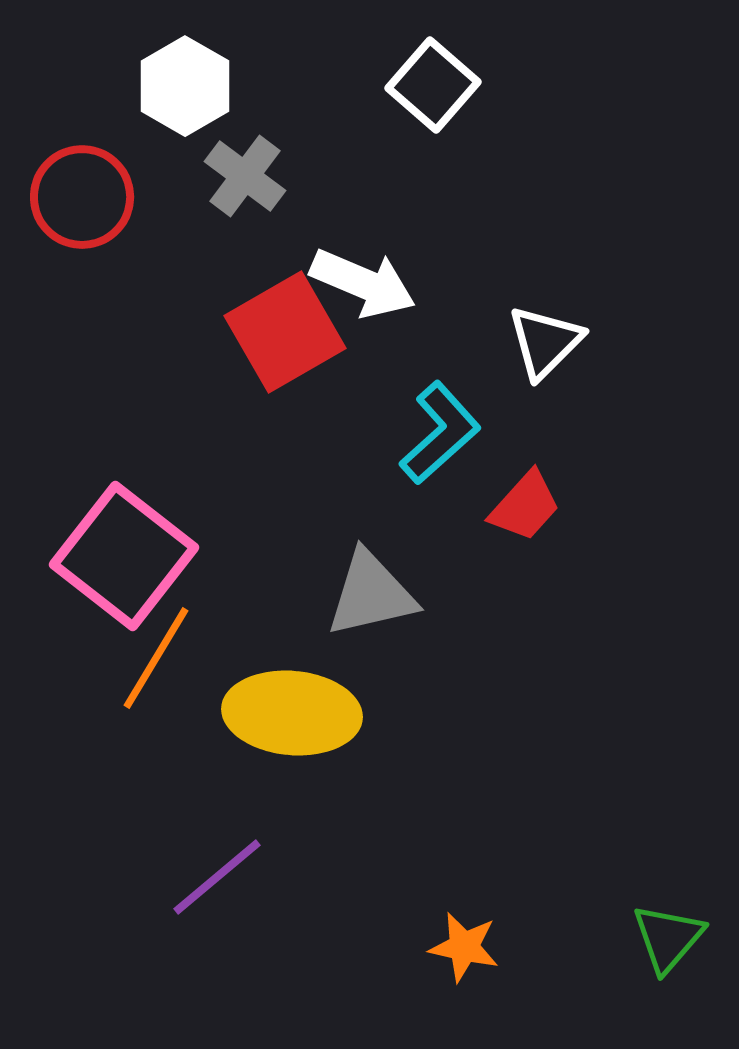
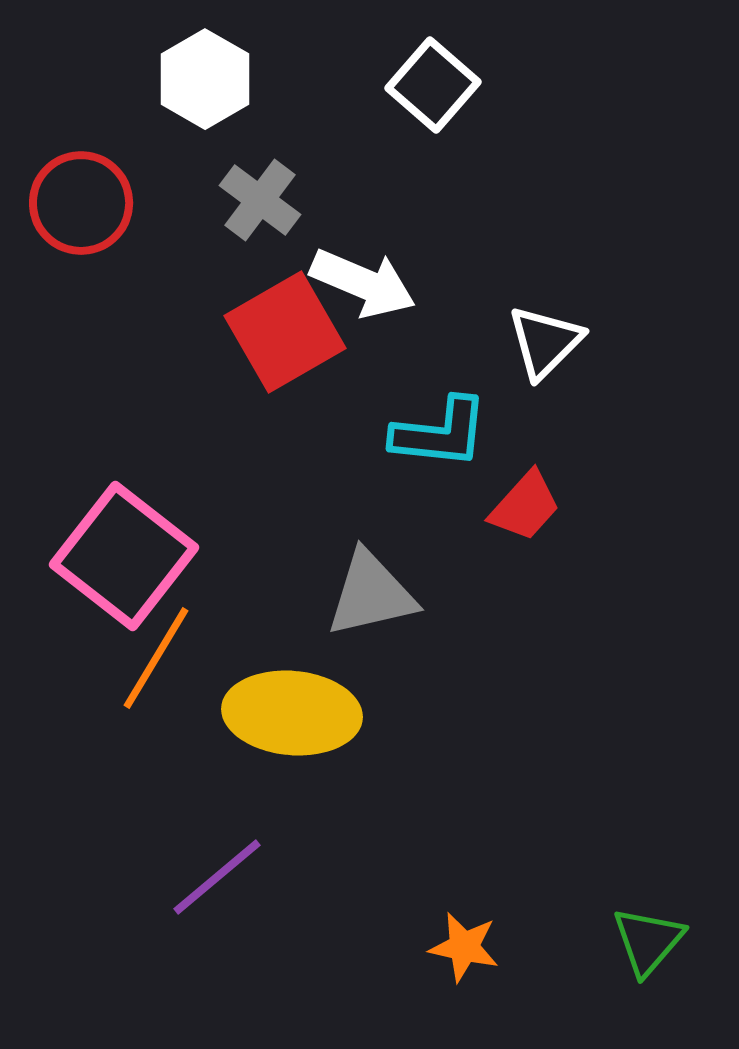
white hexagon: moved 20 px right, 7 px up
gray cross: moved 15 px right, 24 px down
red circle: moved 1 px left, 6 px down
cyan L-shape: rotated 48 degrees clockwise
green triangle: moved 20 px left, 3 px down
